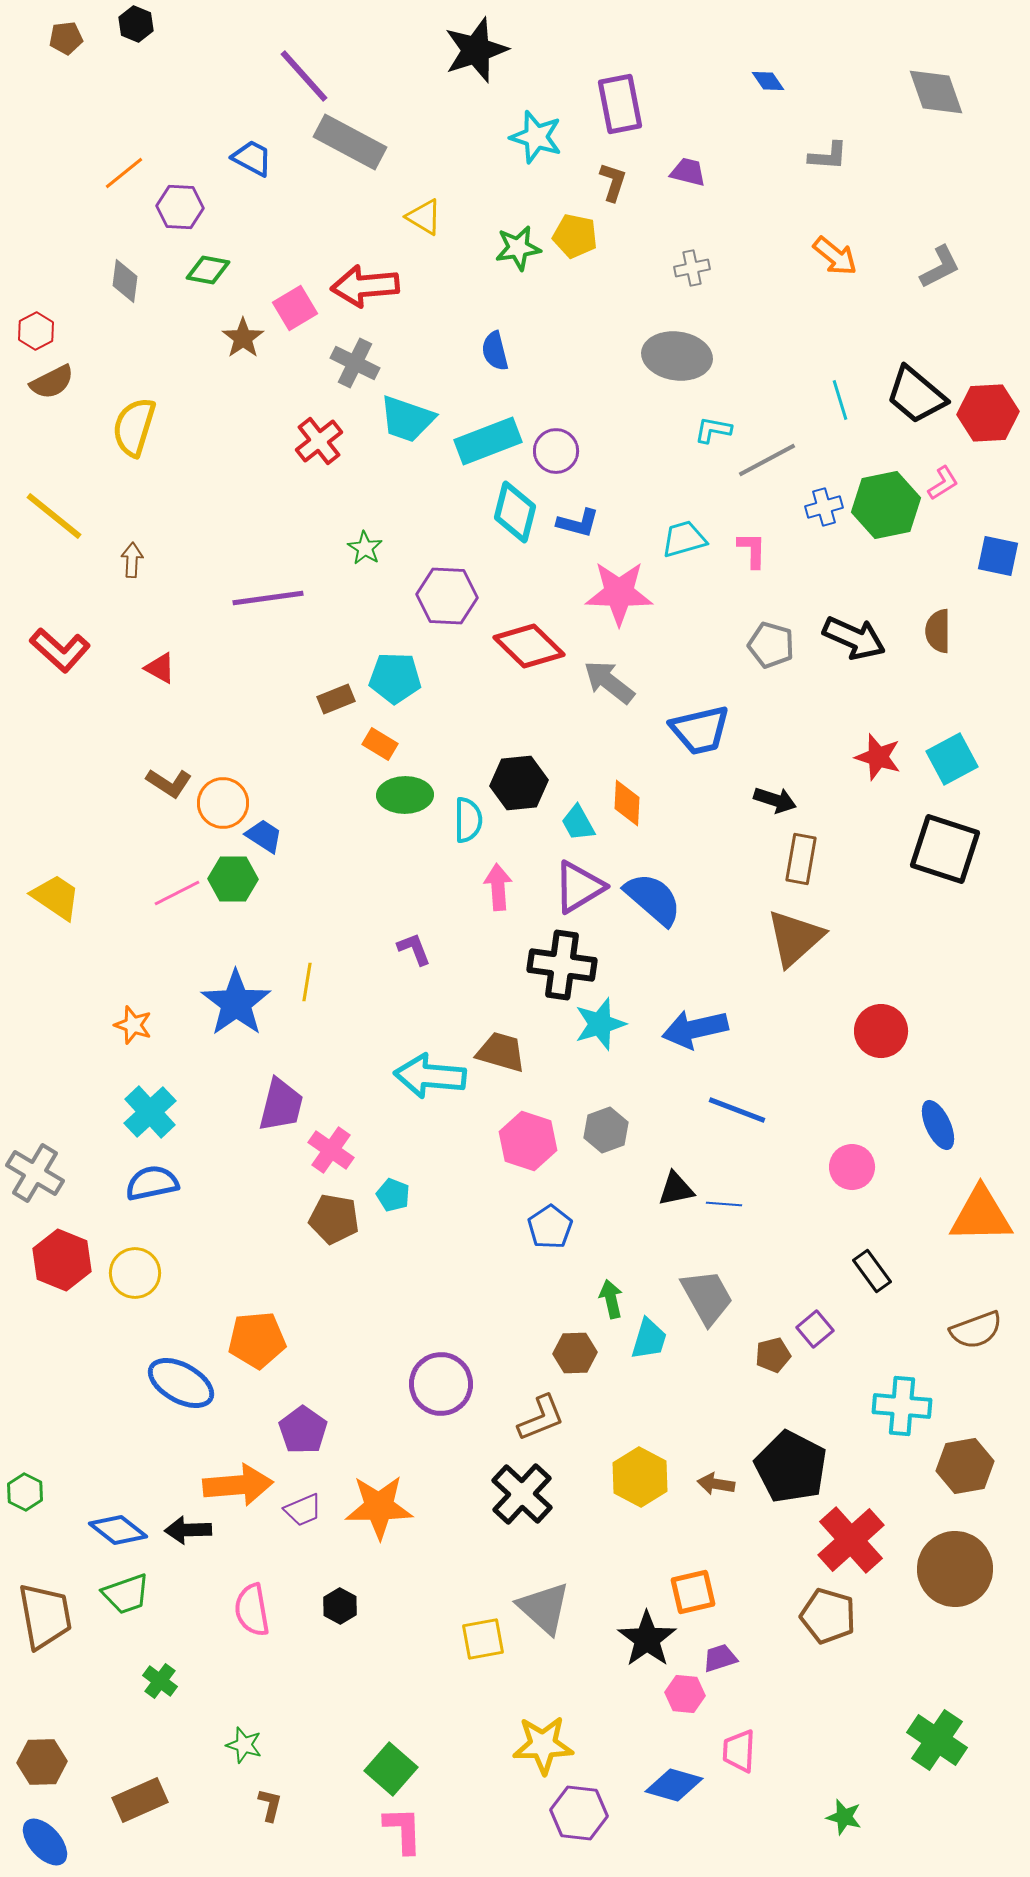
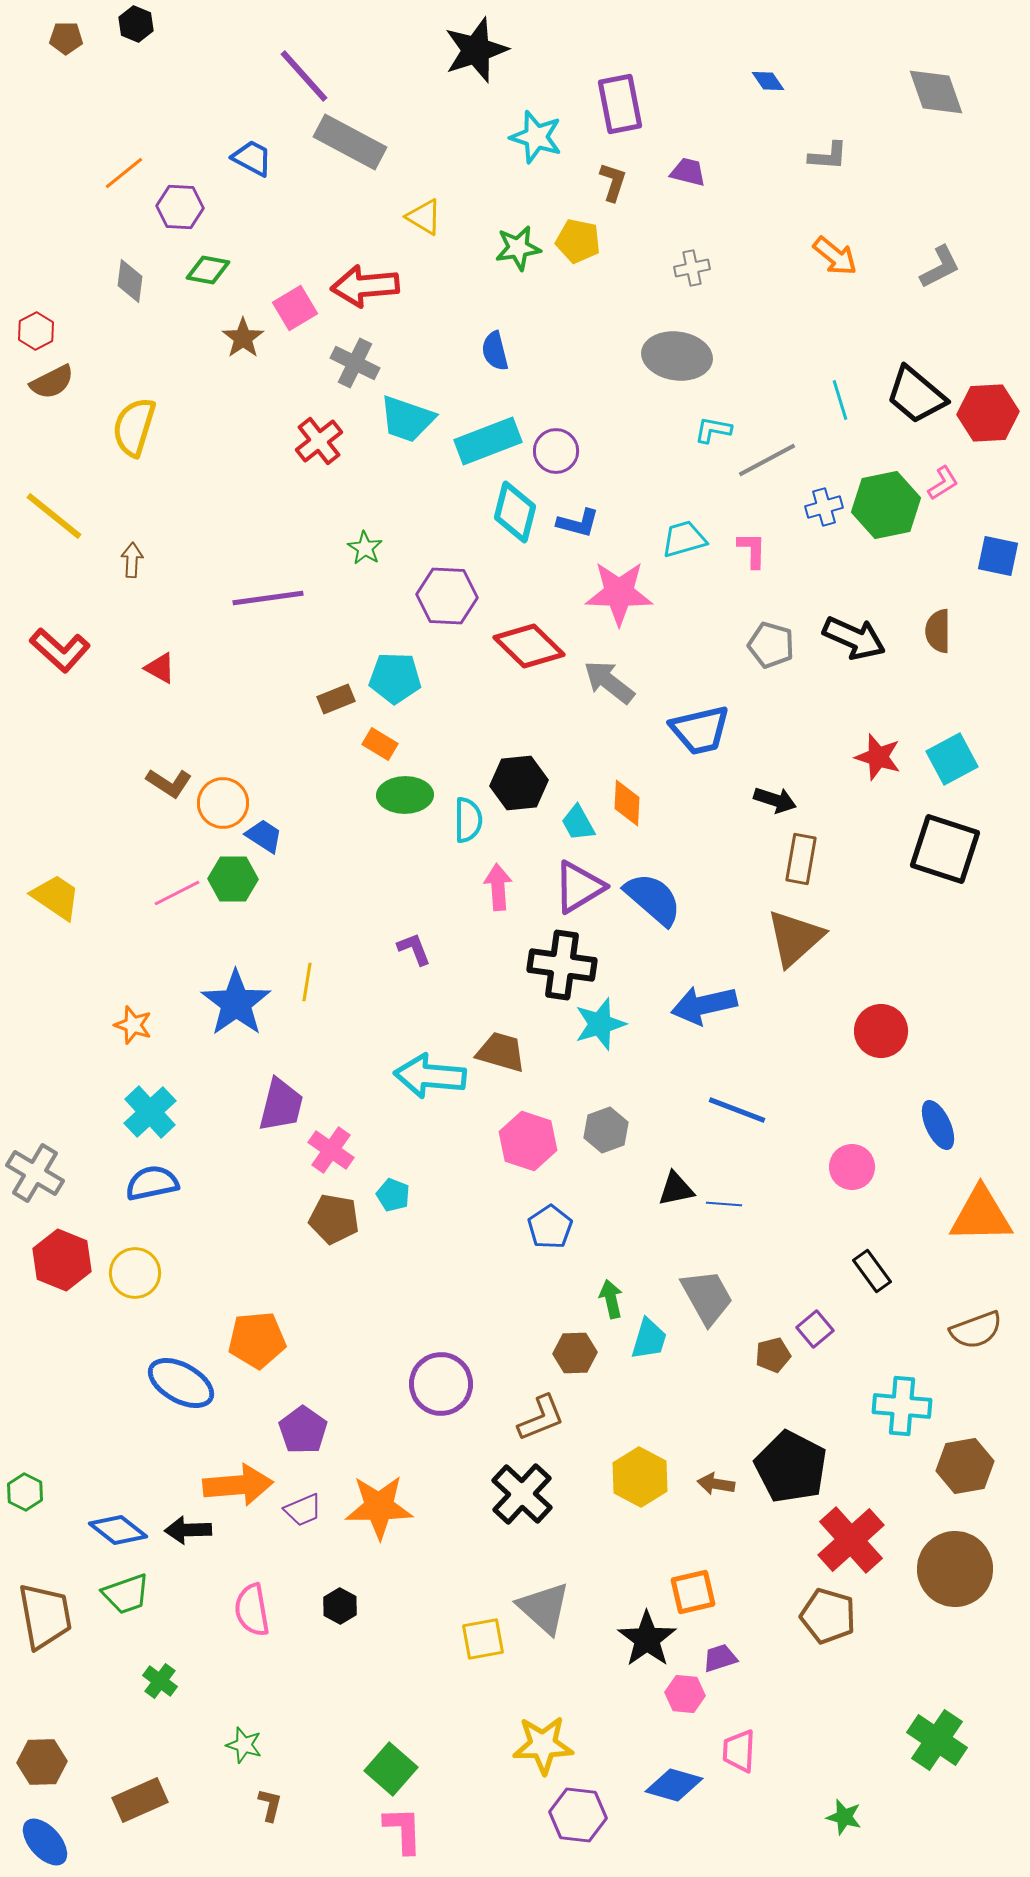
brown pentagon at (66, 38): rotated 8 degrees clockwise
yellow pentagon at (575, 236): moved 3 px right, 5 px down
gray diamond at (125, 281): moved 5 px right
blue arrow at (695, 1029): moved 9 px right, 24 px up
purple hexagon at (579, 1813): moved 1 px left, 2 px down
